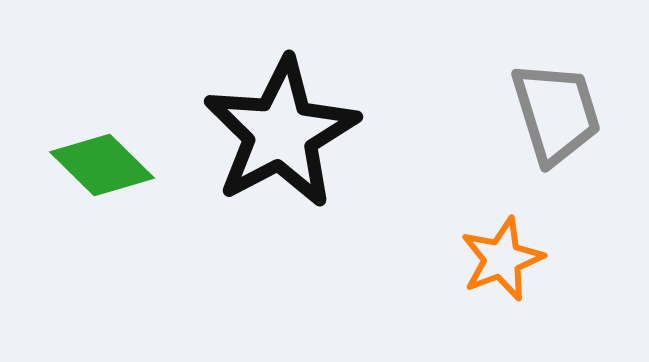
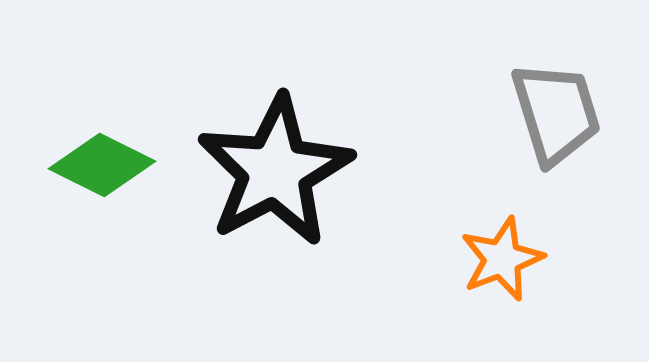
black star: moved 6 px left, 38 px down
green diamond: rotated 18 degrees counterclockwise
